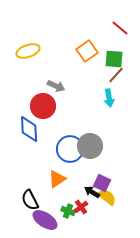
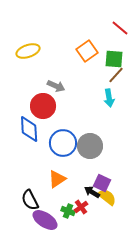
blue circle: moved 7 px left, 6 px up
